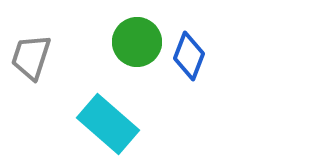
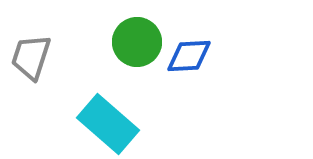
blue diamond: rotated 66 degrees clockwise
